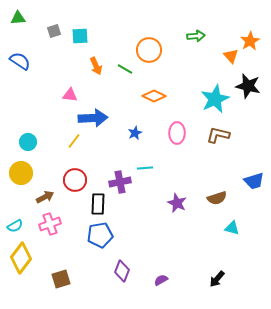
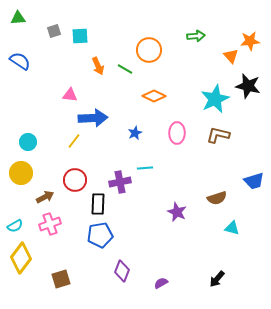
orange star: rotated 24 degrees clockwise
orange arrow: moved 2 px right
purple star: moved 9 px down
purple semicircle: moved 3 px down
